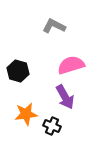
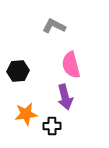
pink semicircle: rotated 88 degrees counterclockwise
black hexagon: rotated 20 degrees counterclockwise
purple arrow: rotated 15 degrees clockwise
black cross: rotated 24 degrees counterclockwise
